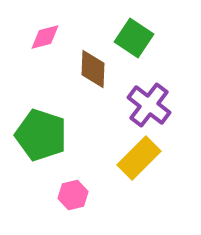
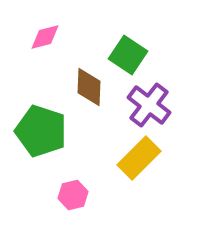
green square: moved 6 px left, 17 px down
brown diamond: moved 4 px left, 18 px down
green pentagon: moved 4 px up
